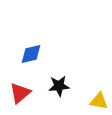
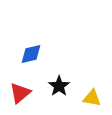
black star: rotated 30 degrees counterclockwise
yellow triangle: moved 7 px left, 3 px up
